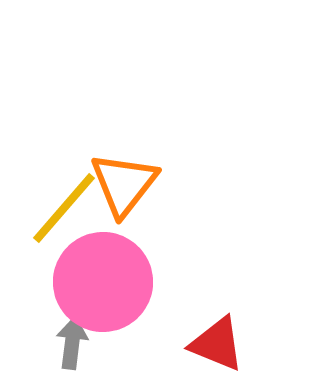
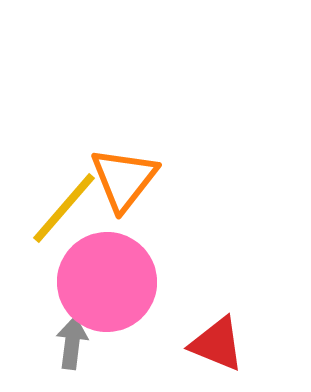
orange triangle: moved 5 px up
pink circle: moved 4 px right
